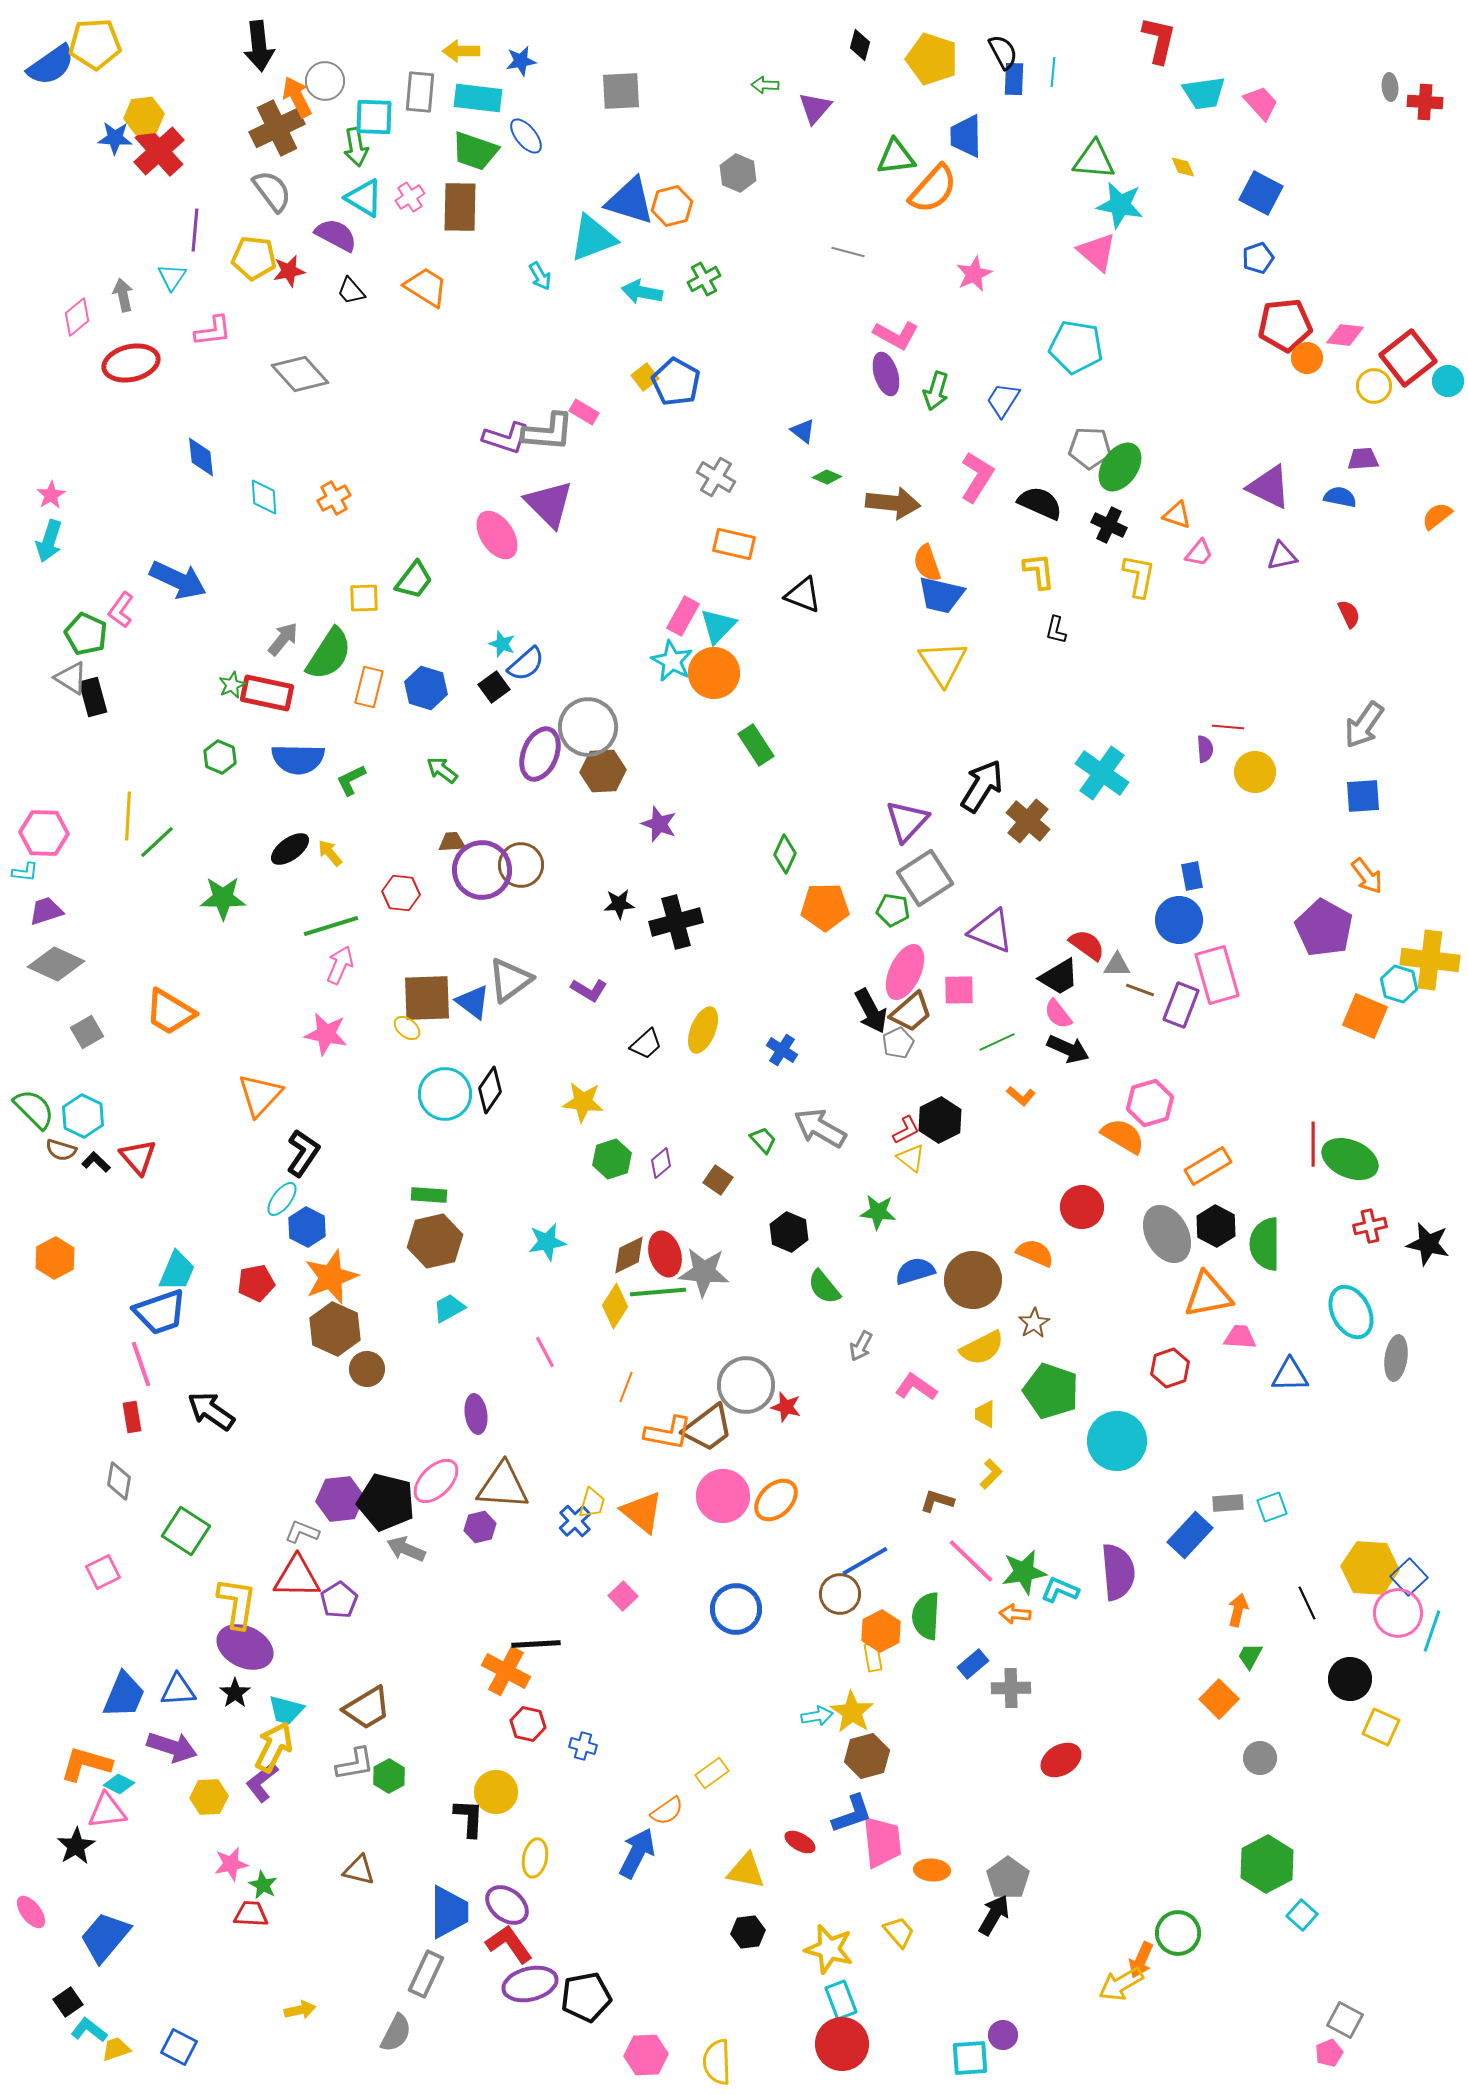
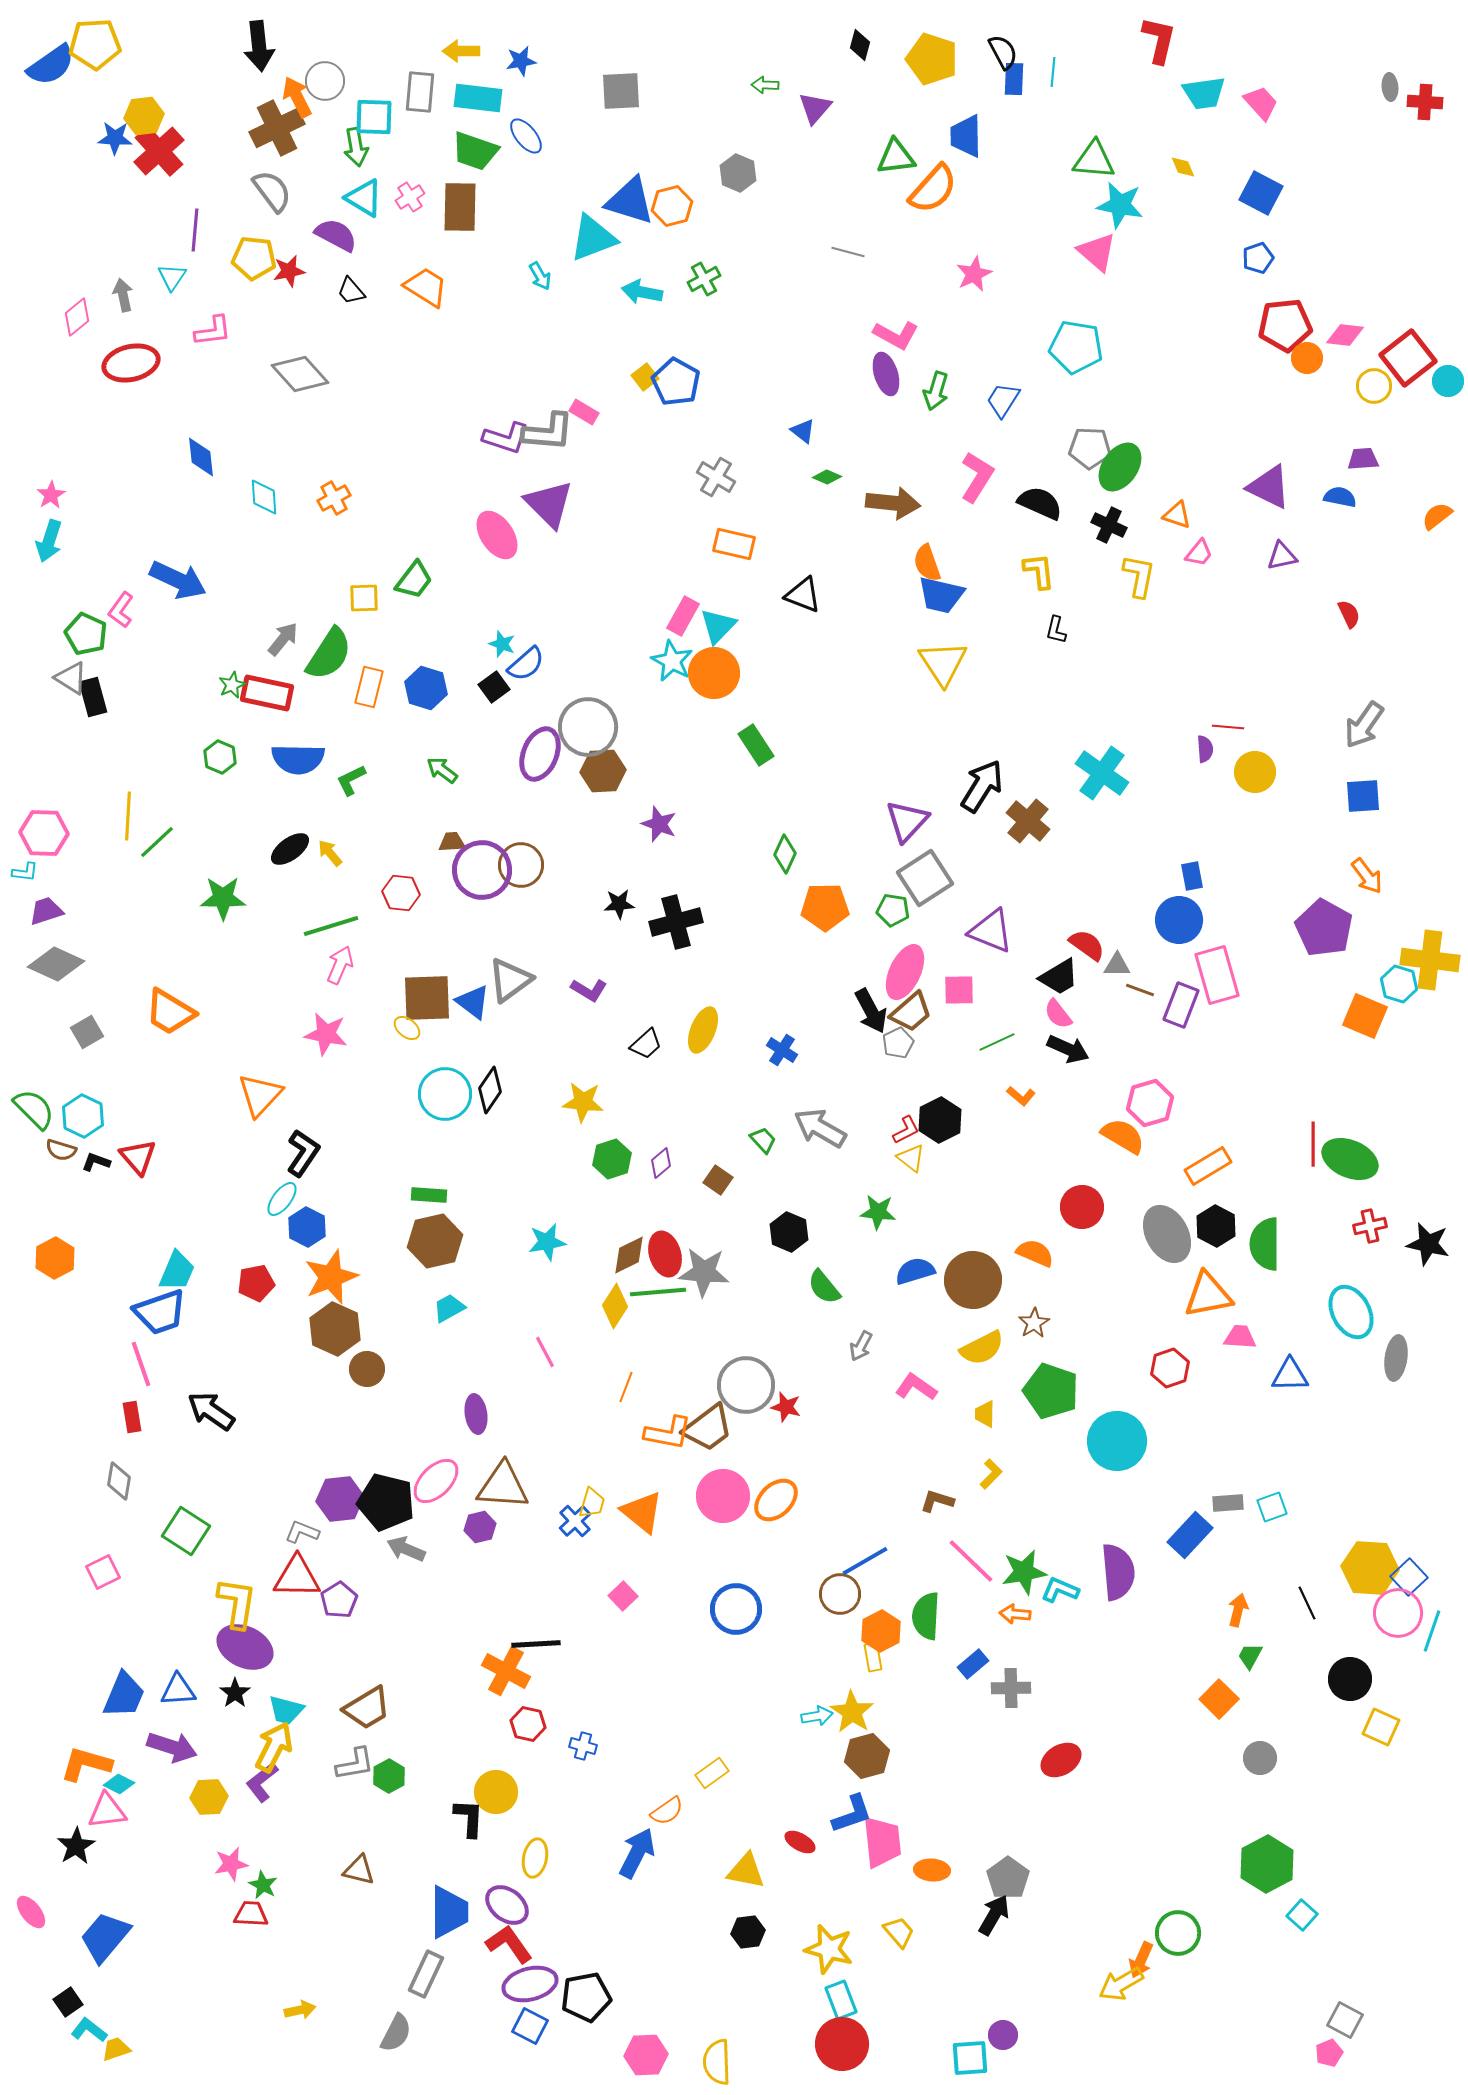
black L-shape at (96, 1162): rotated 24 degrees counterclockwise
blue square at (179, 2047): moved 351 px right, 21 px up
